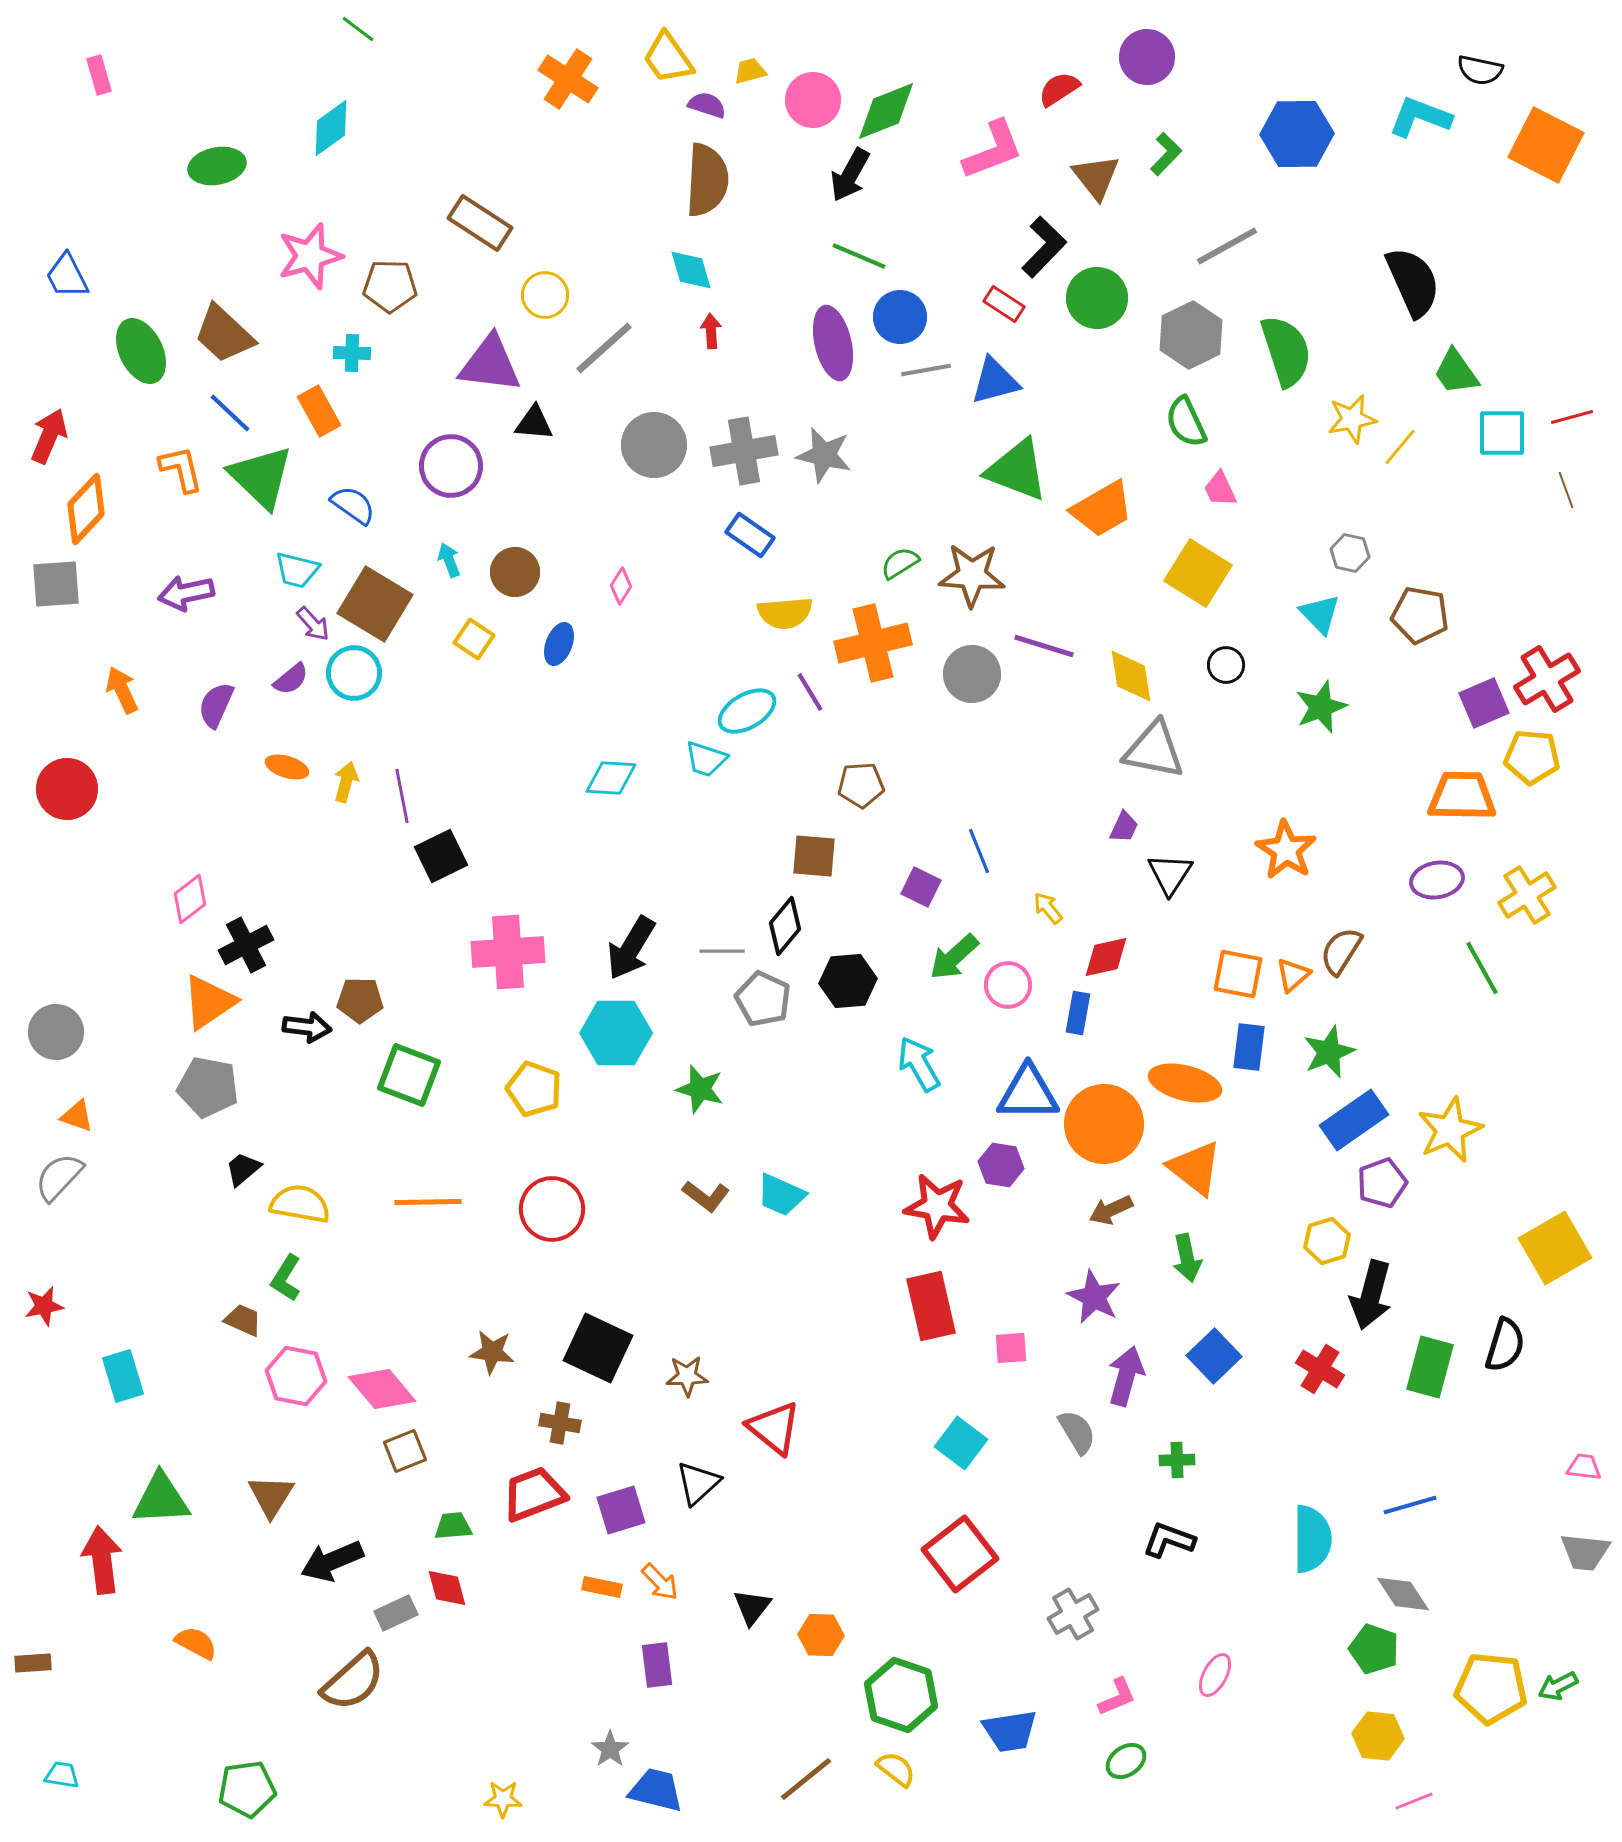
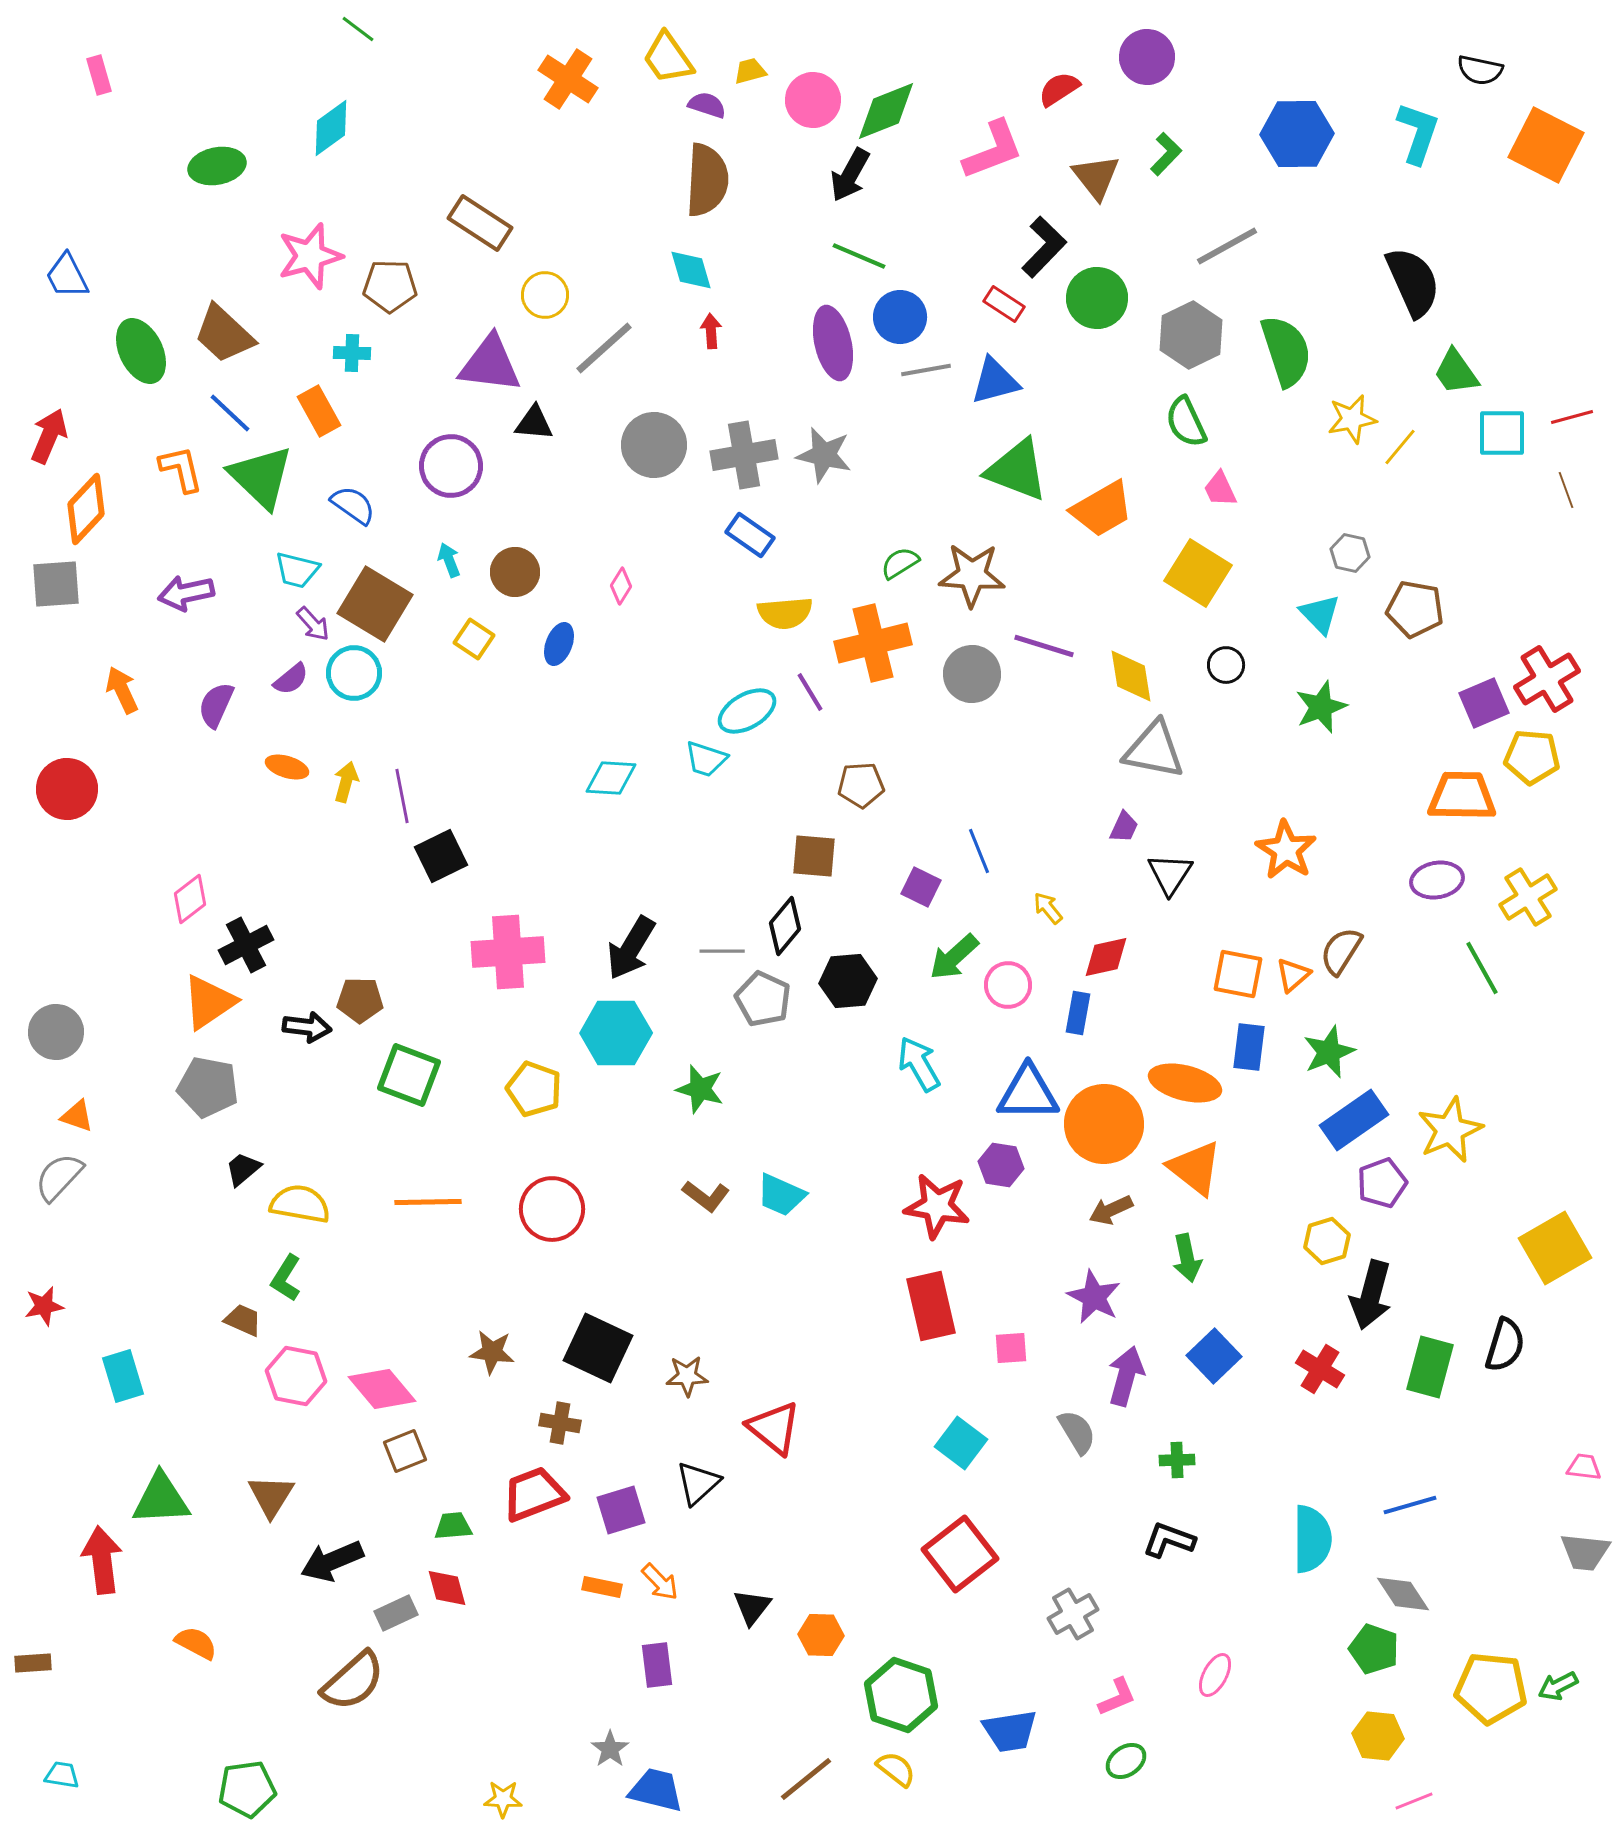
cyan L-shape at (1420, 117): moved 2 px left, 16 px down; rotated 88 degrees clockwise
gray cross at (744, 451): moved 4 px down
brown pentagon at (1420, 615): moved 5 px left, 6 px up
yellow cross at (1527, 895): moved 1 px right, 2 px down
